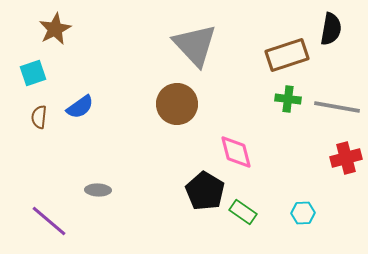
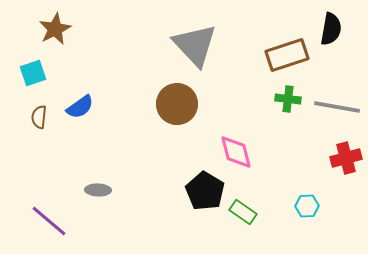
cyan hexagon: moved 4 px right, 7 px up
